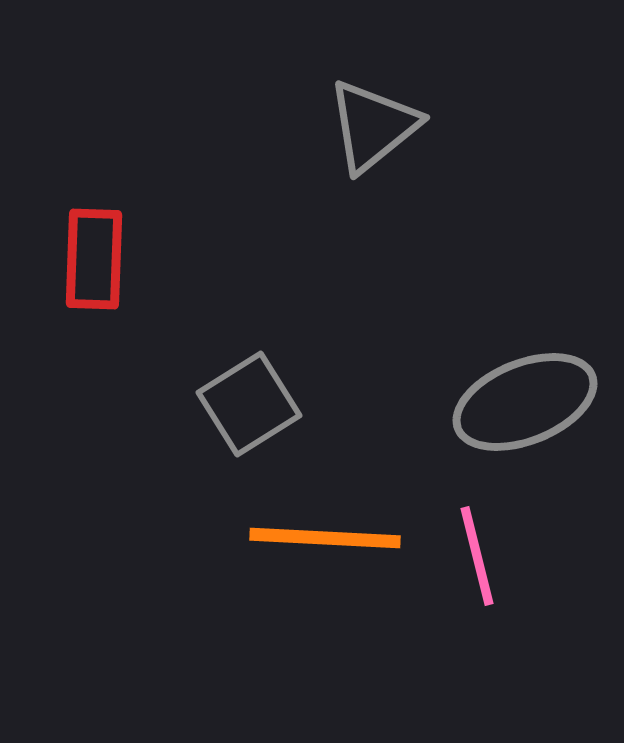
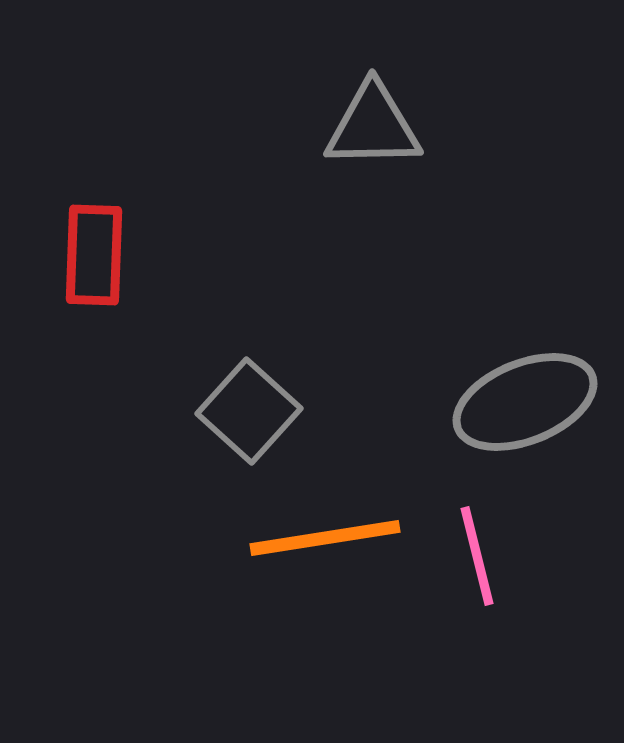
gray triangle: rotated 38 degrees clockwise
red rectangle: moved 4 px up
gray square: moved 7 px down; rotated 16 degrees counterclockwise
orange line: rotated 12 degrees counterclockwise
